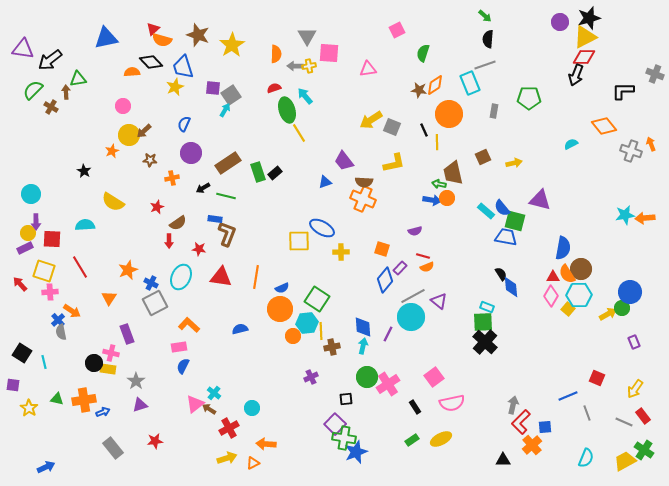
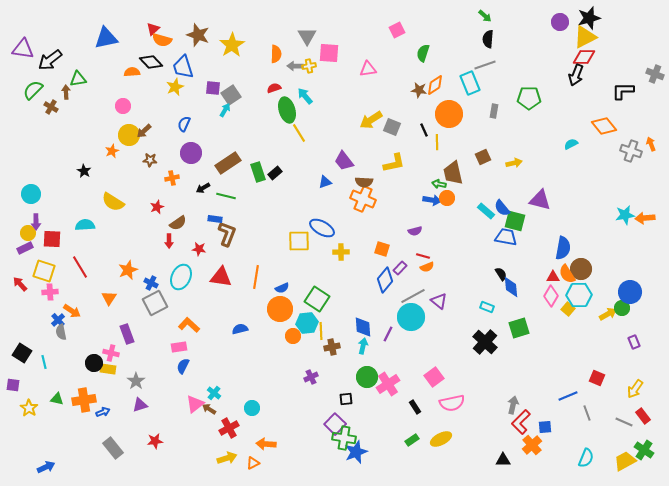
green square at (483, 322): moved 36 px right, 6 px down; rotated 15 degrees counterclockwise
